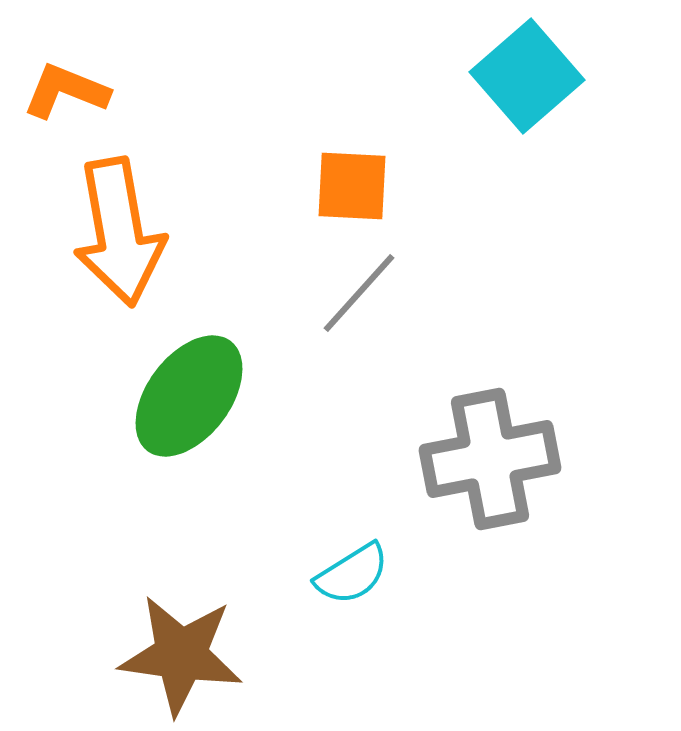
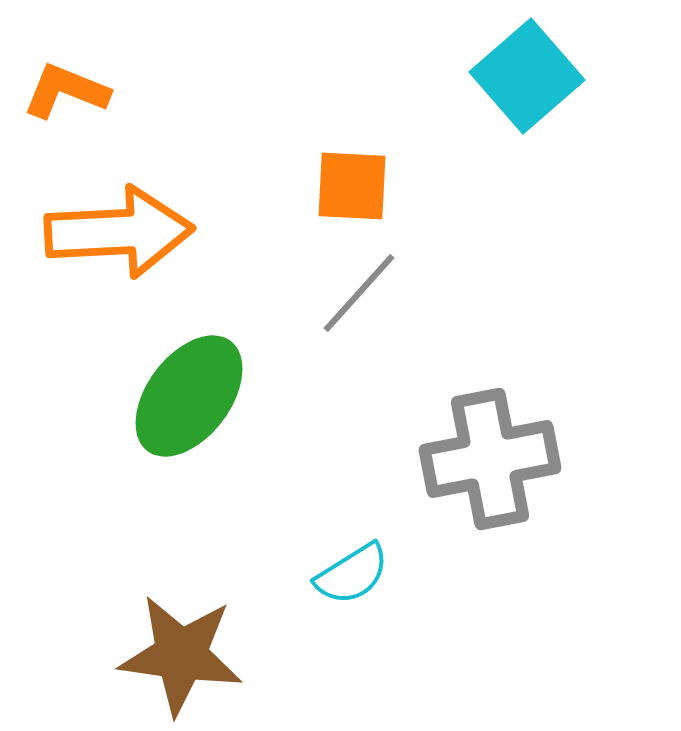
orange arrow: rotated 83 degrees counterclockwise
